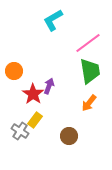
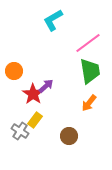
purple arrow: moved 3 px left; rotated 28 degrees clockwise
